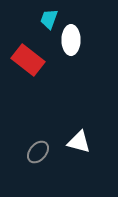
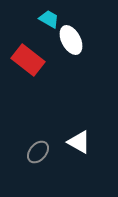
cyan trapezoid: rotated 100 degrees clockwise
white ellipse: rotated 28 degrees counterclockwise
white triangle: rotated 15 degrees clockwise
